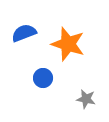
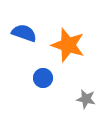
blue semicircle: rotated 40 degrees clockwise
orange star: moved 1 px down
